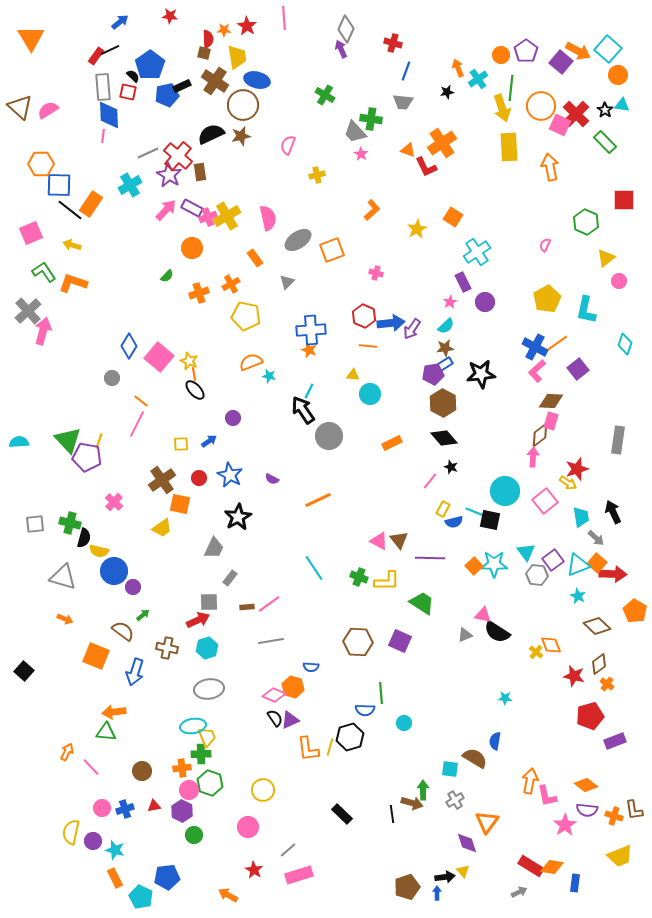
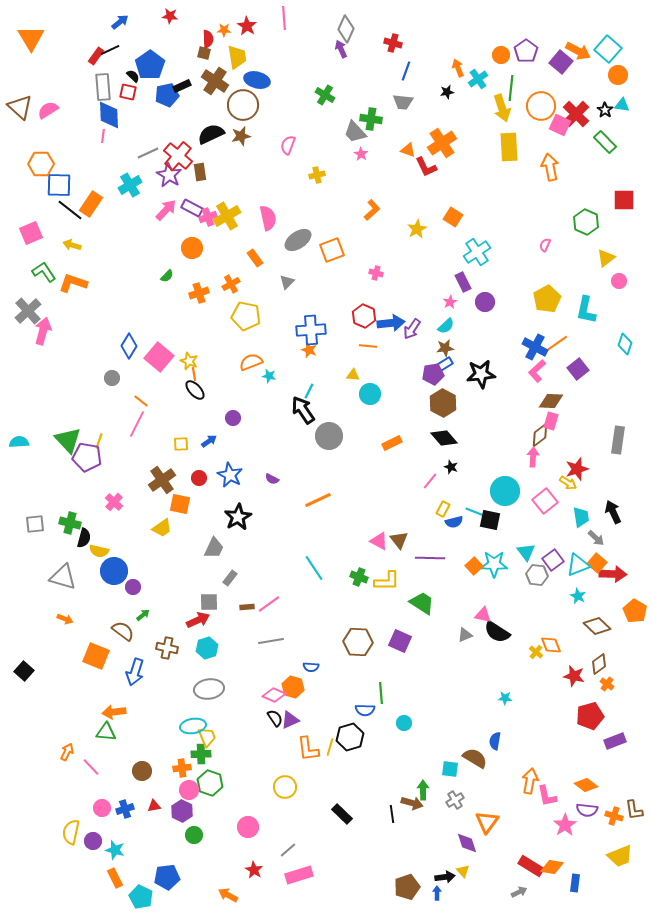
yellow circle at (263, 790): moved 22 px right, 3 px up
